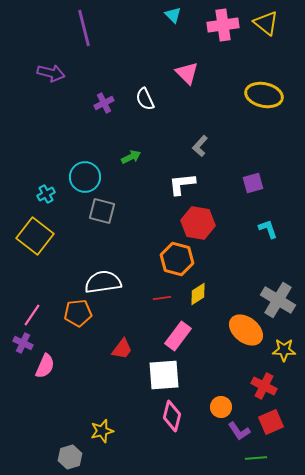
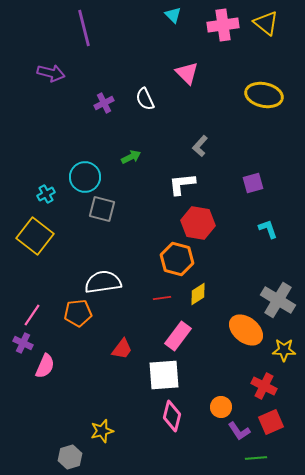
gray square at (102, 211): moved 2 px up
